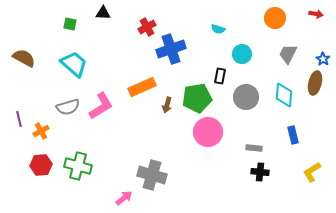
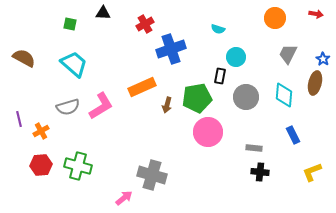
red cross: moved 2 px left, 3 px up
cyan circle: moved 6 px left, 3 px down
blue rectangle: rotated 12 degrees counterclockwise
yellow L-shape: rotated 10 degrees clockwise
